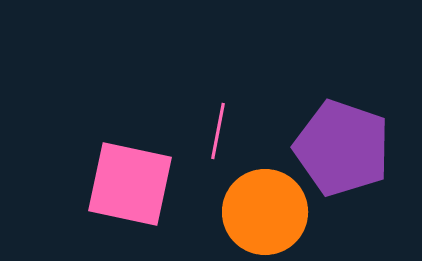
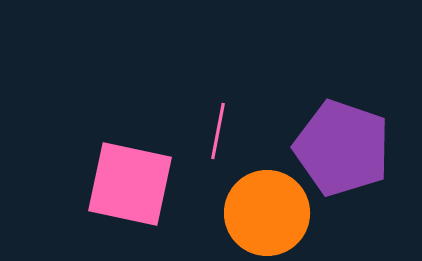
orange circle: moved 2 px right, 1 px down
